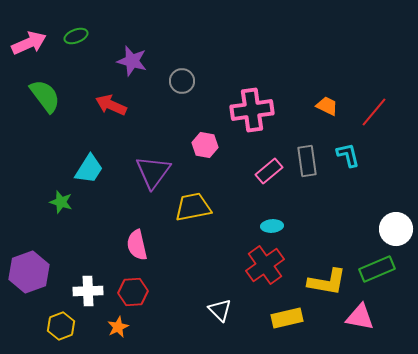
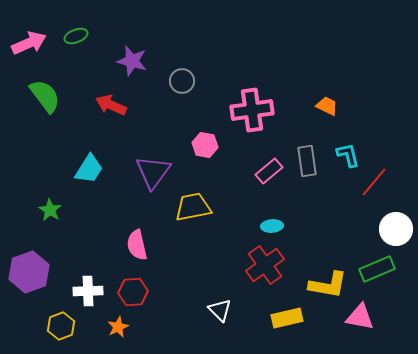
red line: moved 70 px down
green star: moved 11 px left, 8 px down; rotated 15 degrees clockwise
yellow L-shape: moved 1 px right, 3 px down
